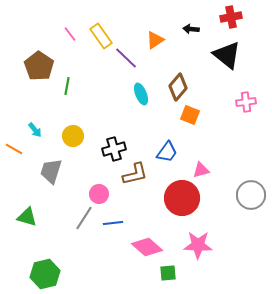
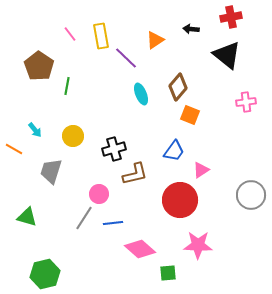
yellow rectangle: rotated 25 degrees clockwise
blue trapezoid: moved 7 px right, 1 px up
pink triangle: rotated 18 degrees counterclockwise
red circle: moved 2 px left, 2 px down
pink diamond: moved 7 px left, 2 px down
